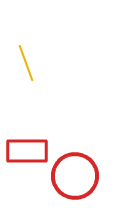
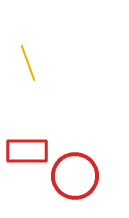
yellow line: moved 2 px right
